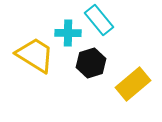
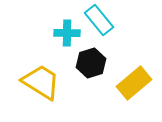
cyan cross: moved 1 px left
yellow trapezoid: moved 6 px right, 27 px down
yellow rectangle: moved 1 px right, 1 px up
